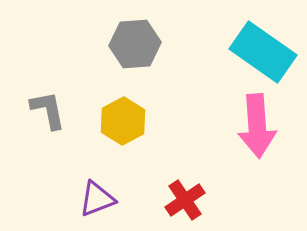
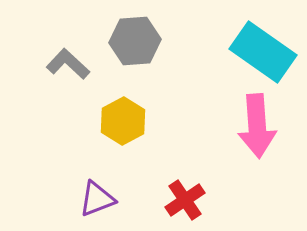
gray hexagon: moved 3 px up
gray L-shape: moved 20 px right, 46 px up; rotated 36 degrees counterclockwise
